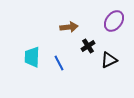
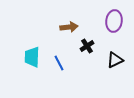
purple ellipse: rotated 30 degrees counterclockwise
black cross: moved 1 px left
black triangle: moved 6 px right
